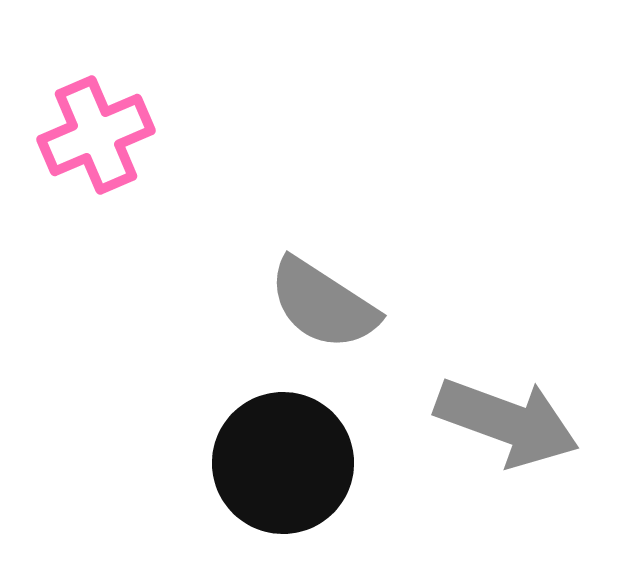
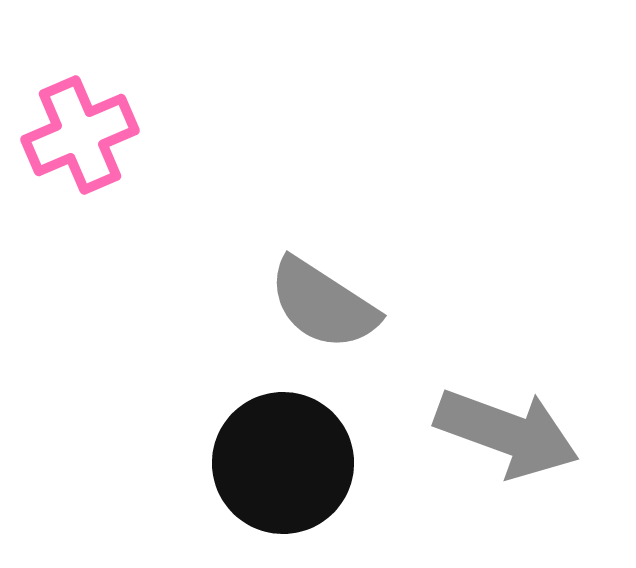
pink cross: moved 16 px left
gray arrow: moved 11 px down
